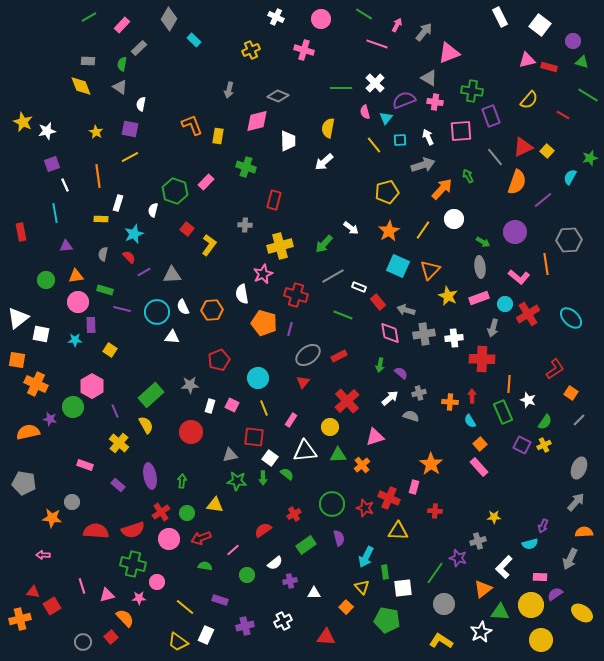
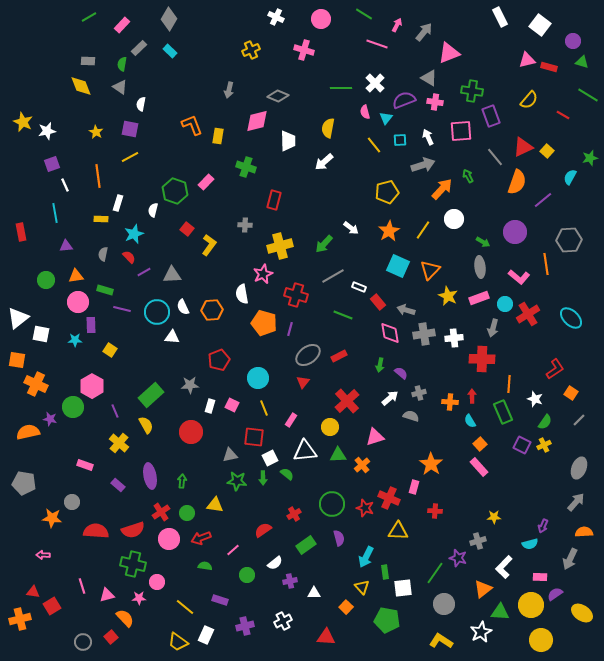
cyan rectangle at (194, 40): moved 24 px left, 11 px down
white star at (528, 400): moved 7 px right, 1 px up
white square at (270, 458): rotated 28 degrees clockwise
